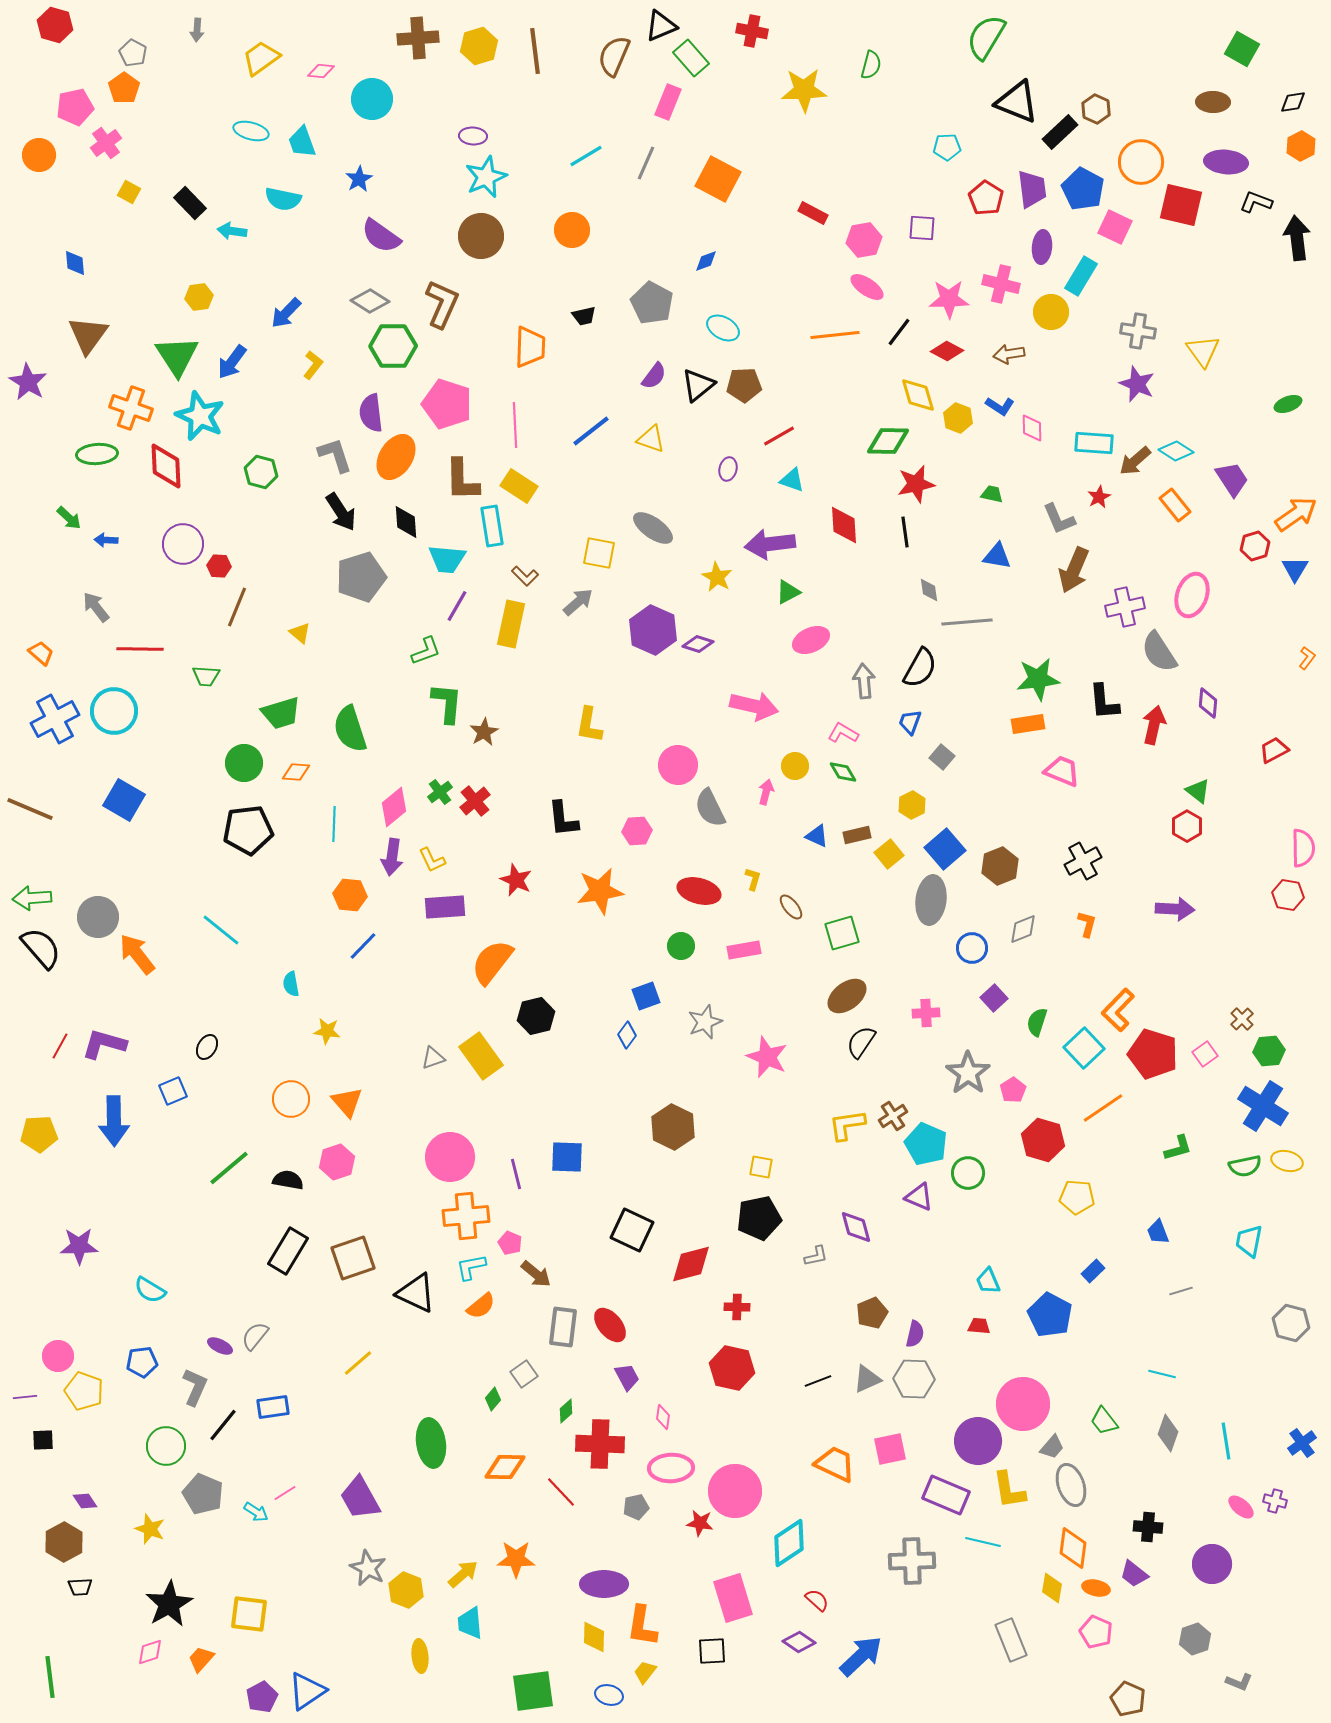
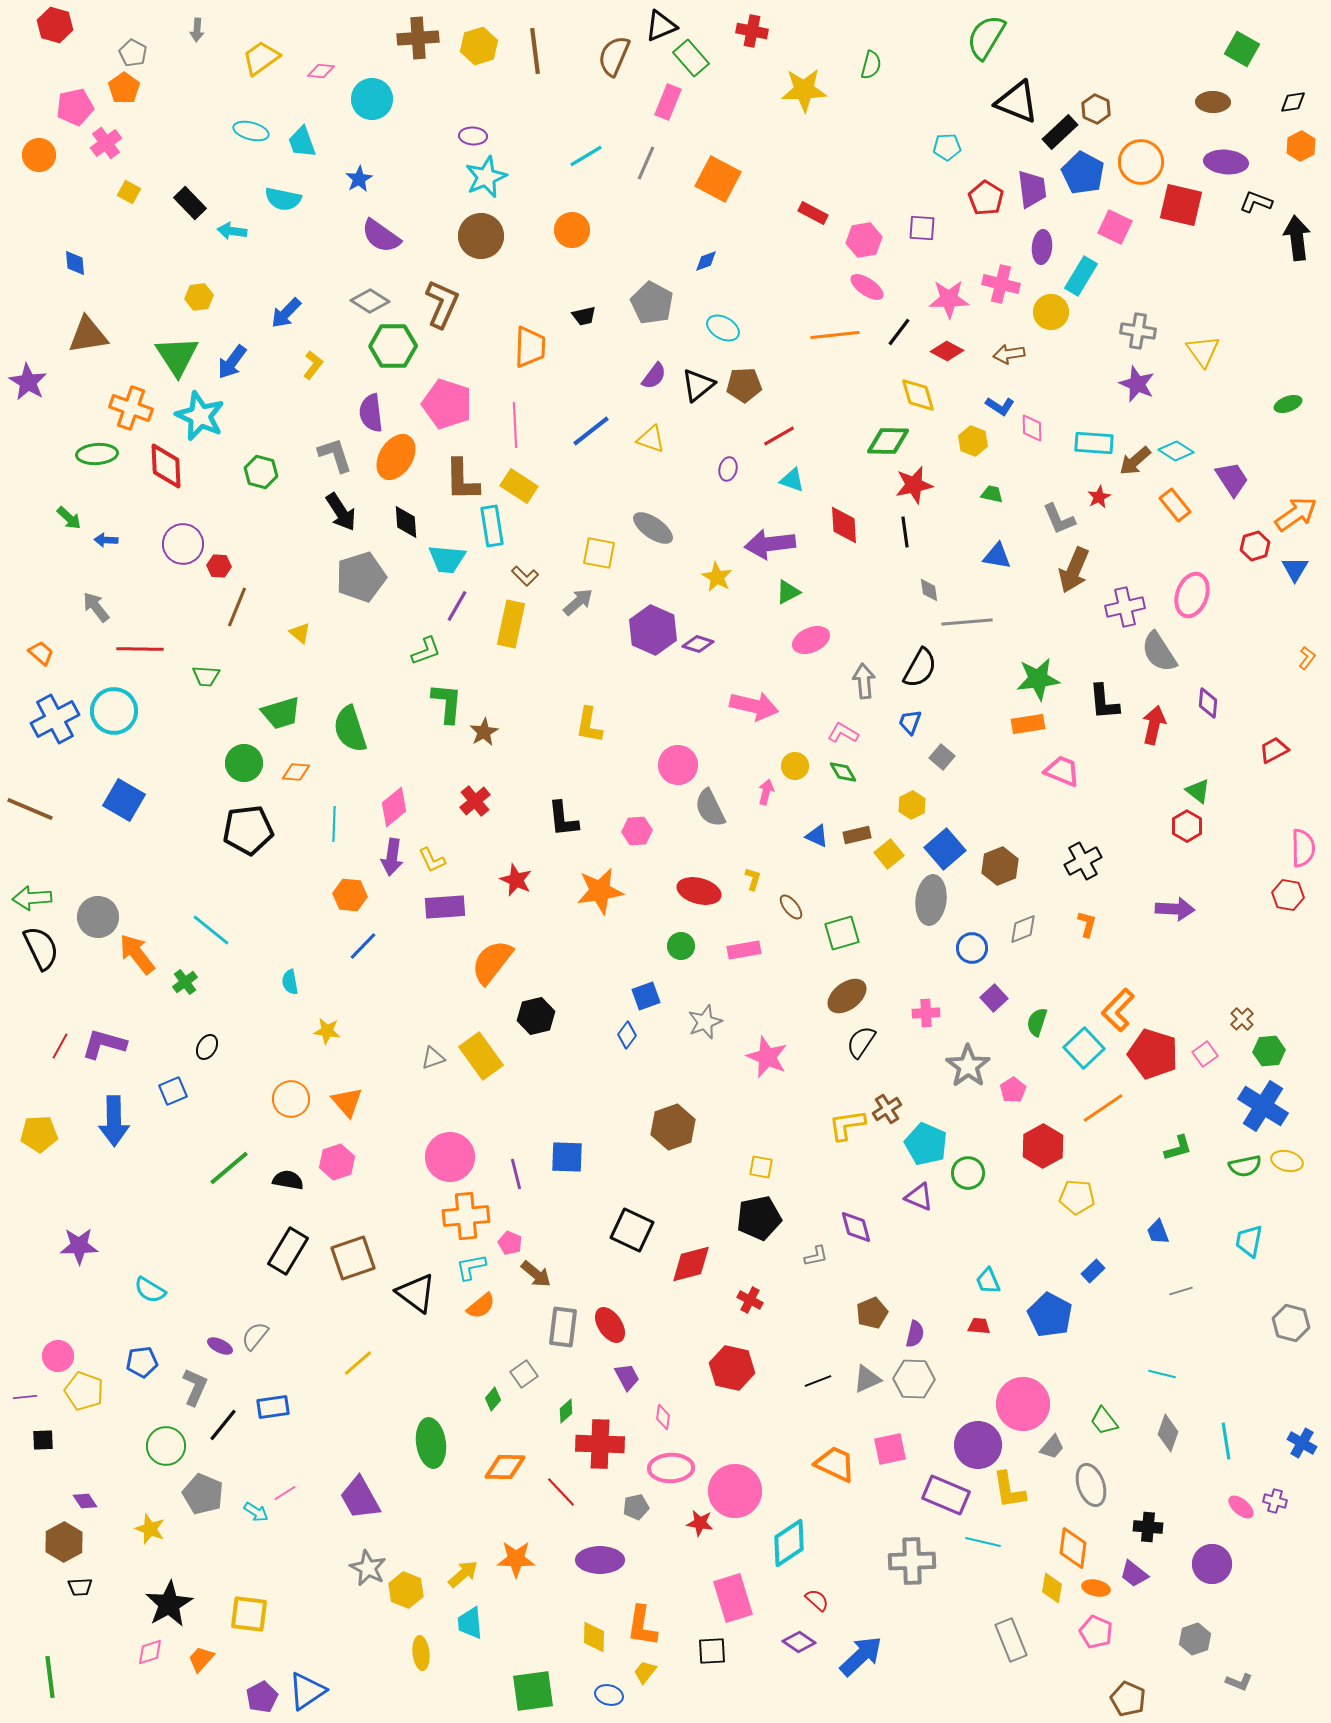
blue pentagon at (1083, 189): moved 16 px up
brown triangle at (88, 335): rotated 45 degrees clockwise
yellow hexagon at (958, 418): moved 15 px right, 23 px down
red star at (916, 484): moved 2 px left, 1 px down
green cross at (440, 792): moved 255 px left, 190 px down
cyan line at (221, 930): moved 10 px left
black semicircle at (41, 948): rotated 15 degrees clockwise
cyan semicircle at (291, 984): moved 1 px left, 2 px up
gray star at (968, 1073): moved 7 px up
brown cross at (893, 1116): moved 6 px left, 7 px up
brown hexagon at (673, 1127): rotated 15 degrees clockwise
red hexagon at (1043, 1140): moved 6 px down; rotated 15 degrees clockwise
black triangle at (416, 1293): rotated 12 degrees clockwise
red cross at (737, 1307): moved 13 px right, 7 px up; rotated 25 degrees clockwise
red ellipse at (610, 1325): rotated 6 degrees clockwise
purple circle at (978, 1441): moved 4 px down
blue cross at (1302, 1443): rotated 24 degrees counterclockwise
gray ellipse at (1071, 1485): moved 20 px right
purple ellipse at (604, 1584): moved 4 px left, 24 px up
yellow ellipse at (420, 1656): moved 1 px right, 3 px up
